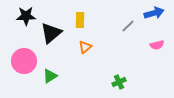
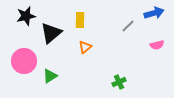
black star: rotated 12 degrees counterclockwise
